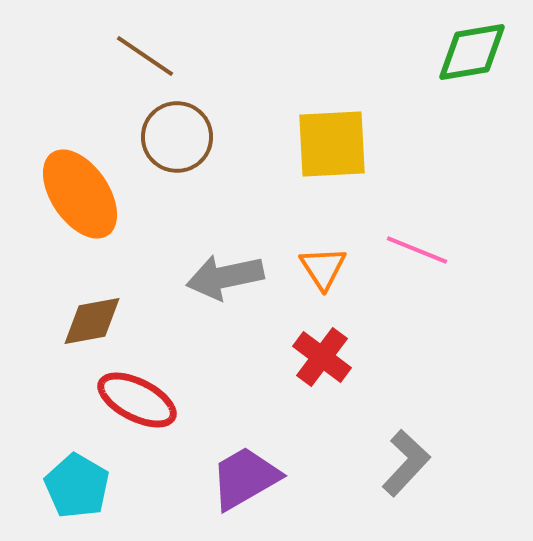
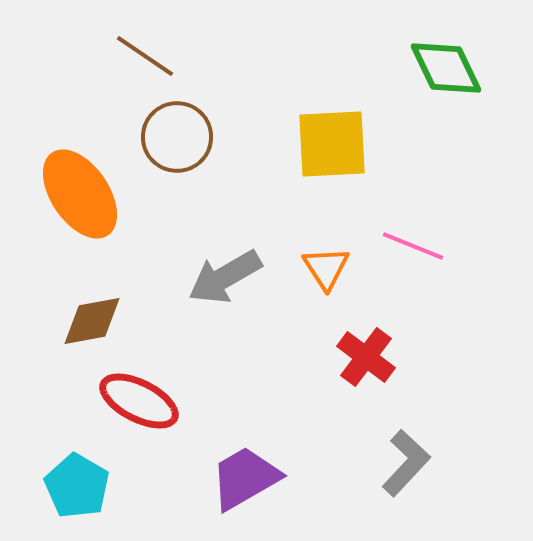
green diamond: moved 26 px left, 16 px down; rotated 74 degrees clockwise
pink line: moved 4 px left, 4 px up
orange triangle: moved 3 px right
gray arrow: rotated 18 degrees counterclockwise
red cross: moved 44 px right
red ellipse: moved 2 px right, 1 px down
